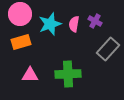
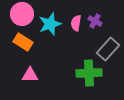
pink circle: moved 2 px right
pink semicircle: moved 2 px right, 1 px up
orange rectangle: moved 2 px right; rotated 48 degrees clockwise
green cross: moved 21 px right, 1 px up
